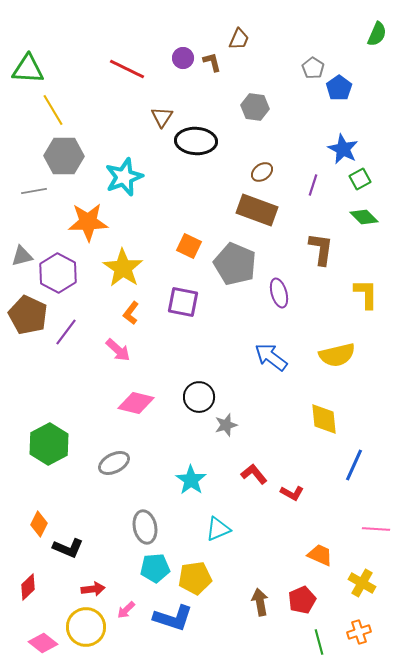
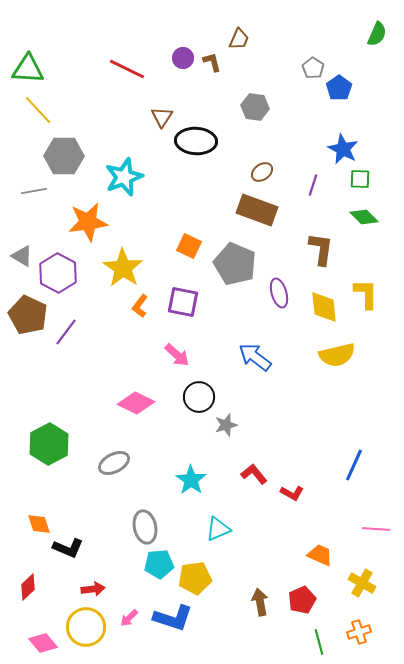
yellow line at (53, 110): moved 15 px left; rotated 12 degrees counterclockwise
green square at (360, 179): rotated 30 degrees clockwise
orange star at (88, 222): rotated 6 degrees counterclockwise
gray triangle at (22, 256): rotated 45 degrees clockwise
orange L-shape at (131, 313): moved 9 px right, 7 px up
pink arrow at (118, 350): moved 59 px right, 5 px down
blue arrow at (271, 357): moved 16 px left
pink diamond at (136, 403): rotated 12 degrees clockwise
yellow diamond at (324, 419): moved 112 px up
orange diamond at (39, 524): rotated 45 degrees counterclockwise
cyan pentagon at (155, 568): moved 4 px right, 4 px up
pink arrow at (126, 610): moved 3 px right, 8 px down
pink diamond at (43, 643): rotated 12 degrees clockwise
